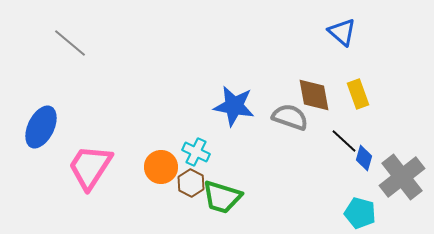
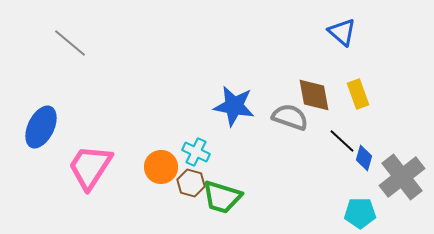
black line: moved 2 px left
brown hexagon: rotated 12 degrees counterclockwise
cyan pentagon: rotated 16 degrees counterclockwise
